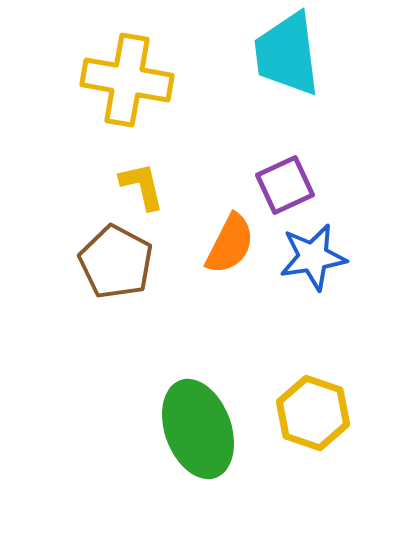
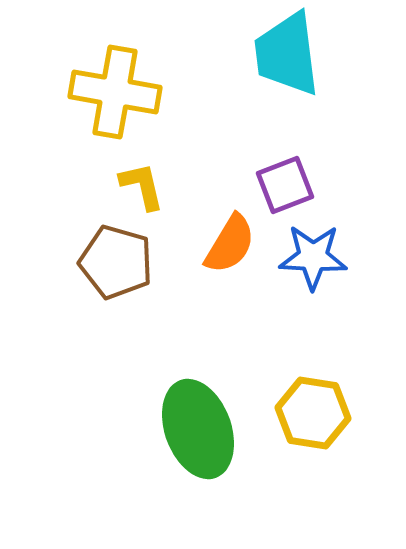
yellow cross: moved 12 px left, 12 px down
purple square: rotated 4 degrees clockwise
orange semicircle: rotated 4 degrees clockwise
blue star: rotated 12 degrees clockwise
brown pentagon: rotated 12 degrees counterclockwise
yellow hexagon: rotated 10 degrees counterclockwise
